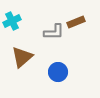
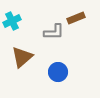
brown rectangle: moved 4 px up
